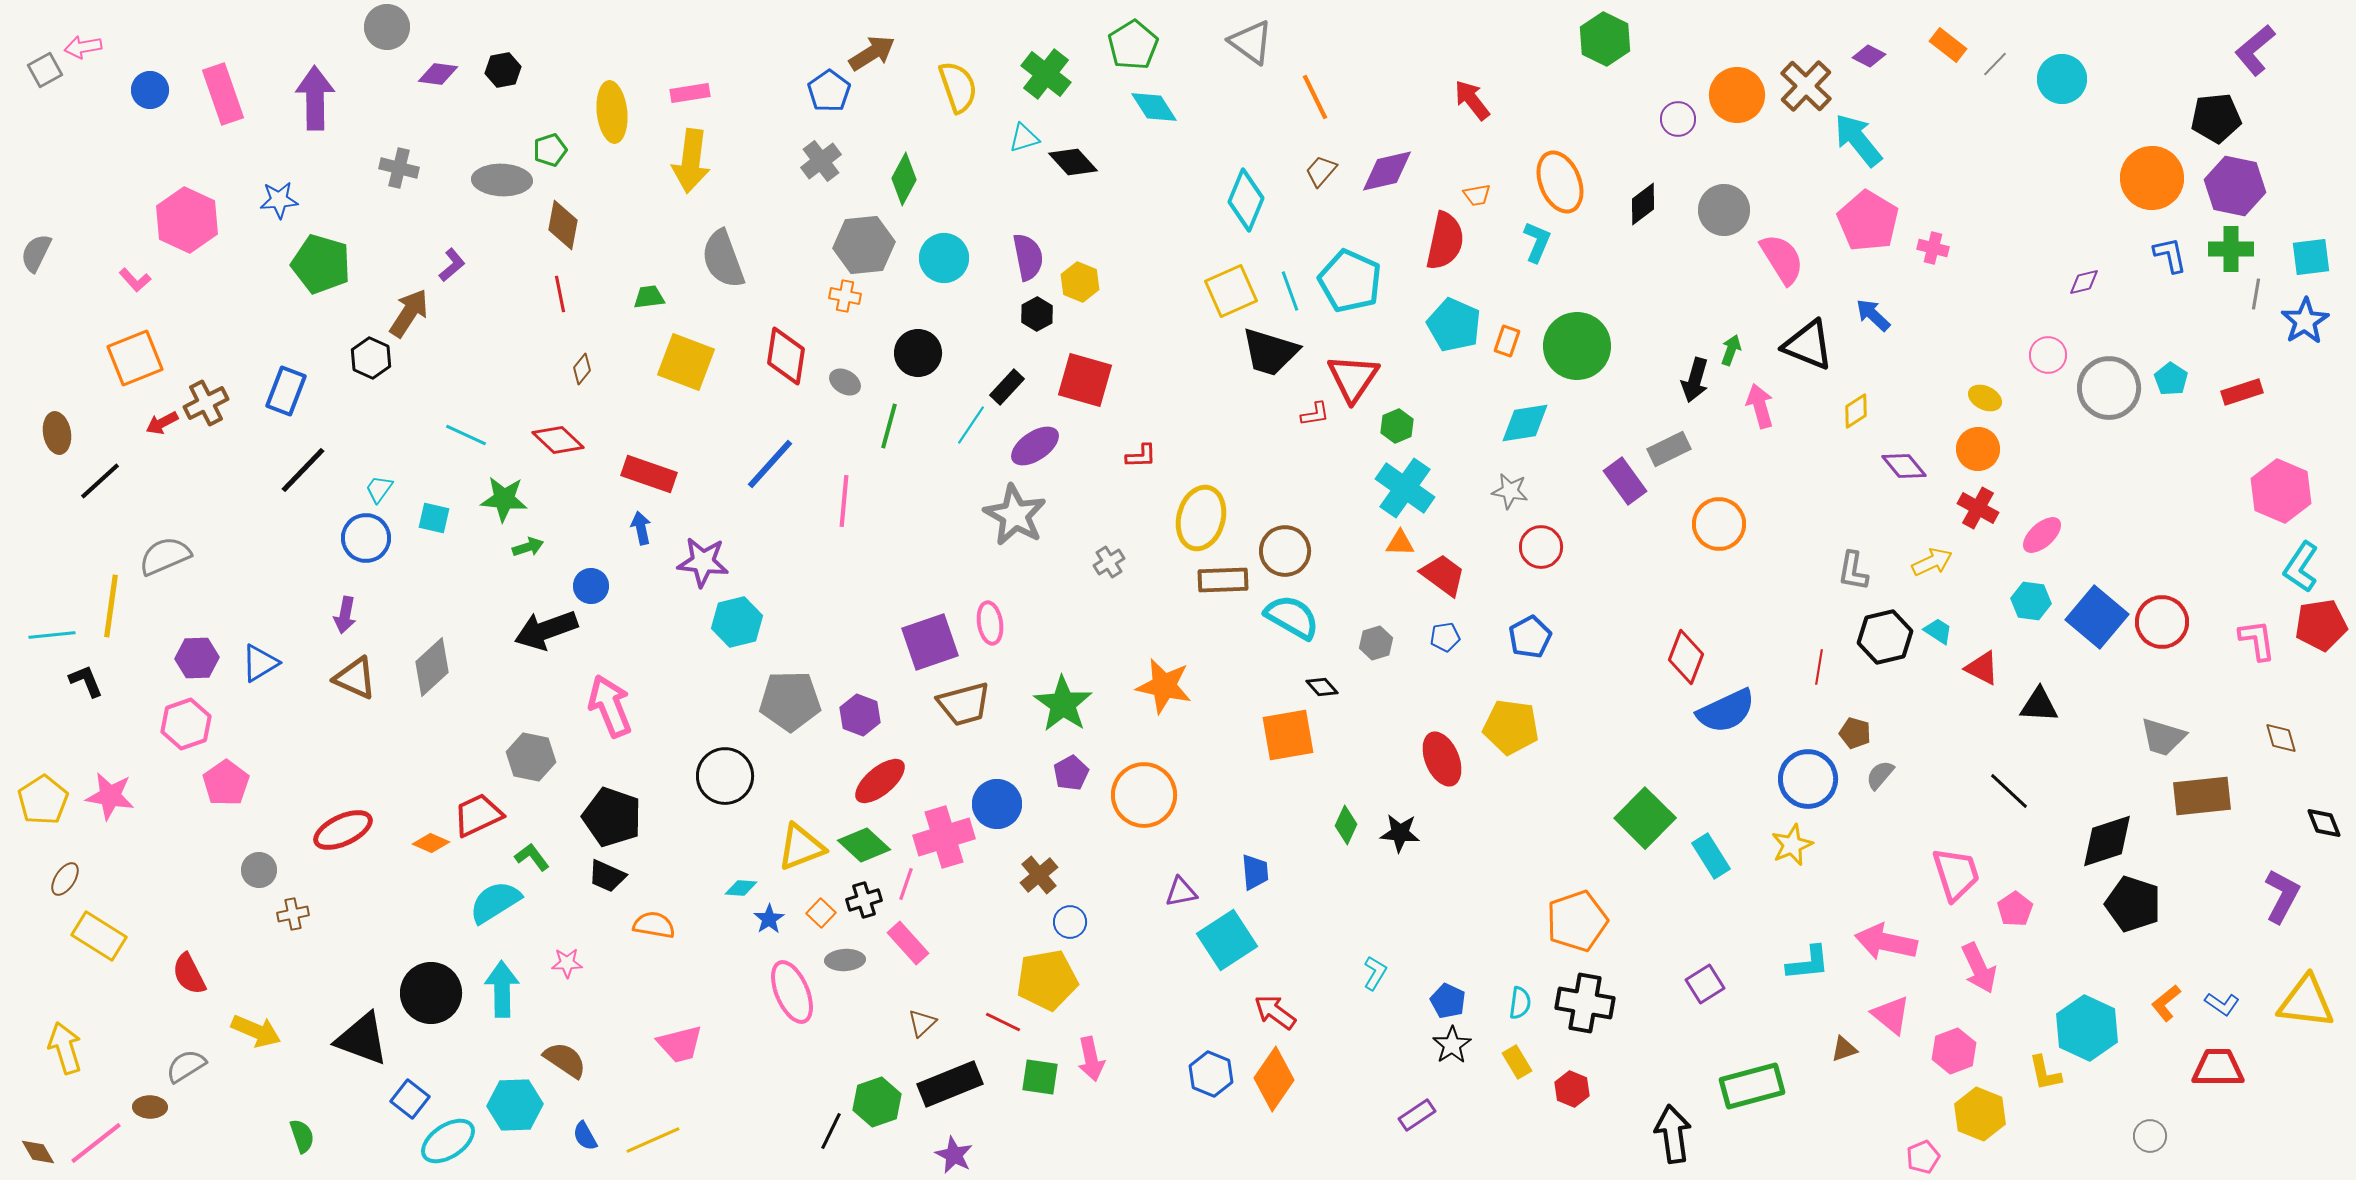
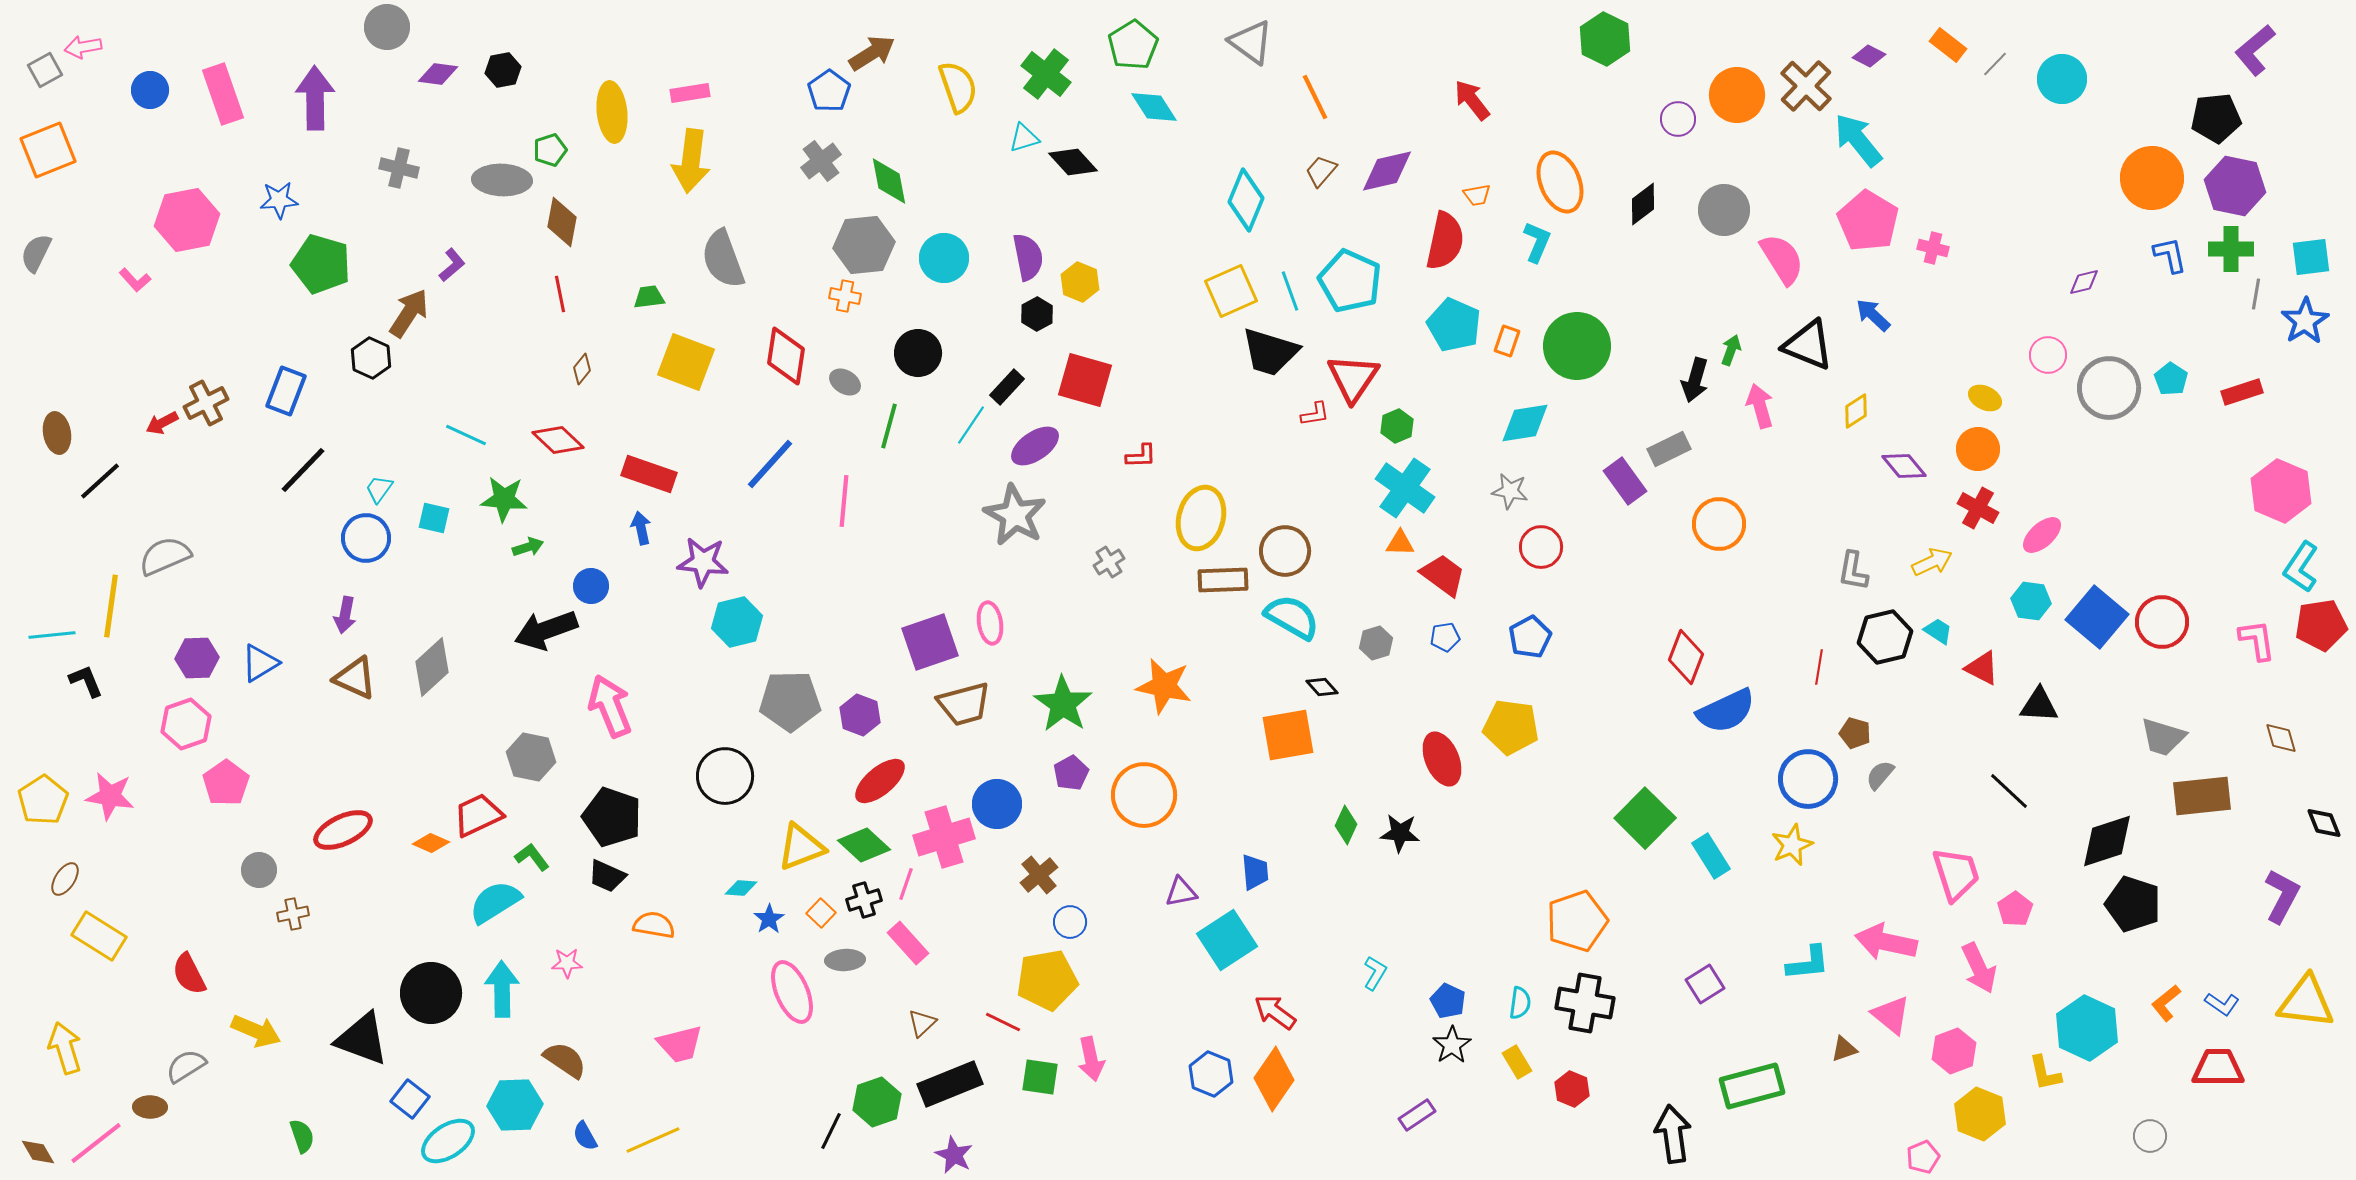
green diamond at (904, 179): moved 15 px left, 2 px down; rotated 39 degrees counterclockwise
pink hexagon at (187, 220): rotated 24 degrees clockwise
brown diamond at (563, 225): moved 1 px left, 3 px up
orange square at (135, 358): moved 87 px left, 208 px up
